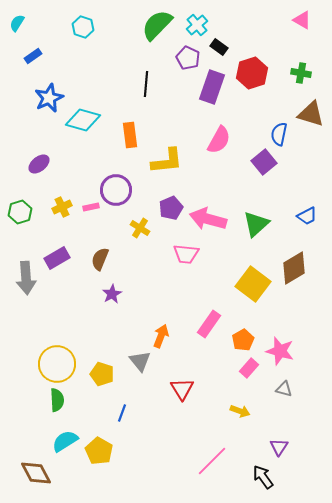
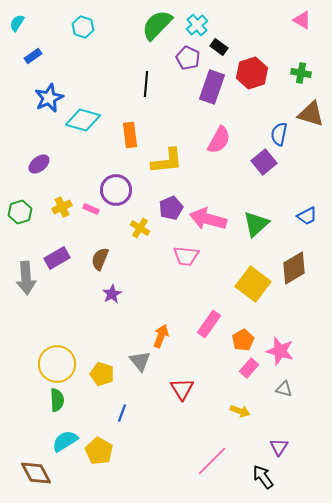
pink rectangle at (91, 207): moved 2 px down; rotated 35 degrees clockwise
pink trapezoid at (186, 254): moved 2 px down
